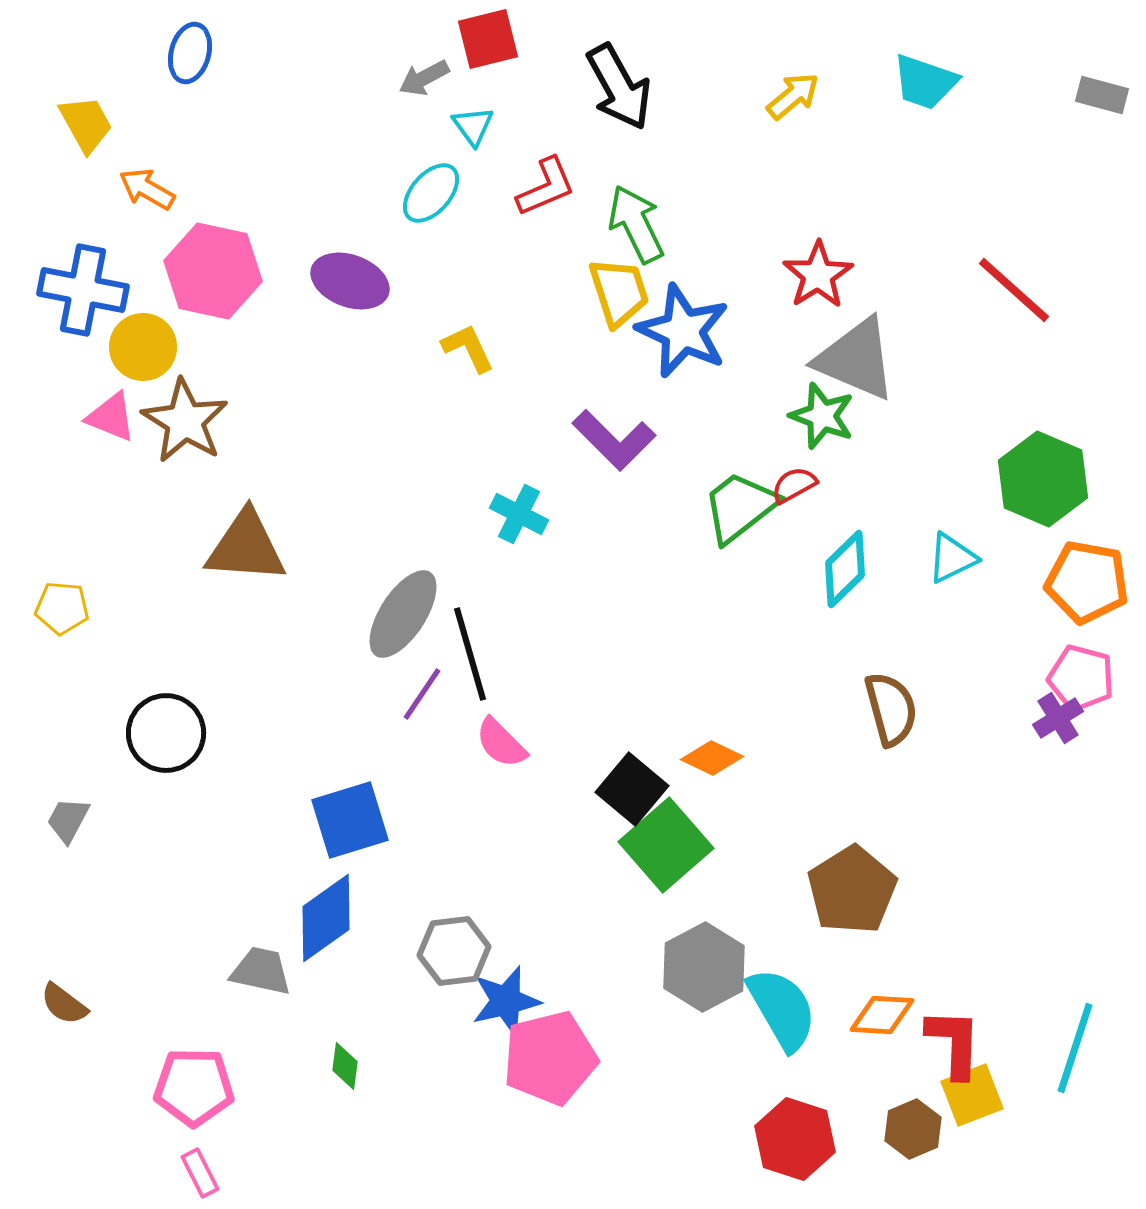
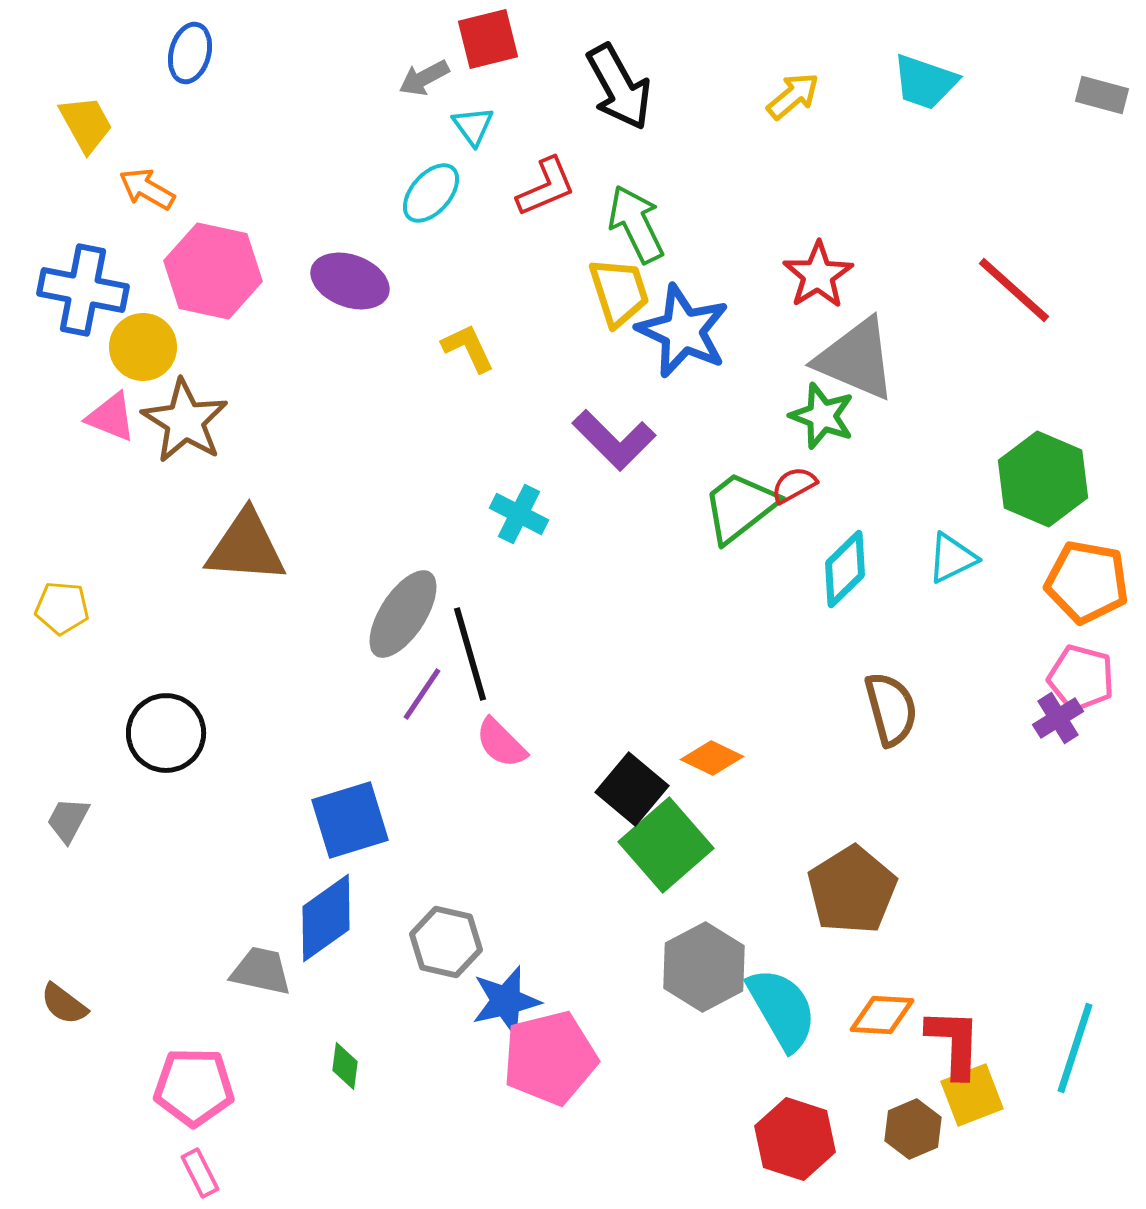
gray hexagon at (454, 951): moved 8 px left, 9 px up; rotated 20 degrees clockwise
